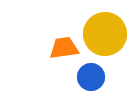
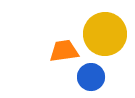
orange trapezoid: moved 3 px down
